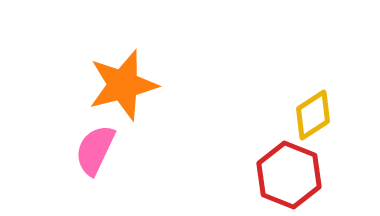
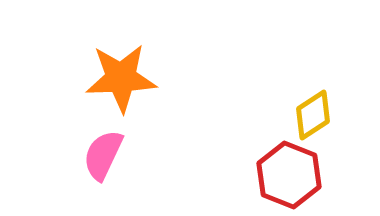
orange star: moved 2 px left, 7 px up; rotated 12 degrees clockwise
pink semicircle: moved 8 px right, 5 px down
